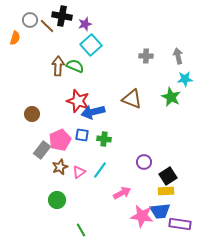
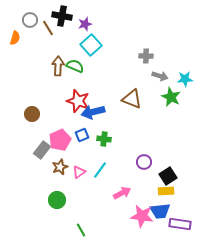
brown line: moved 1 px right, 2 px down; rotated 14 degrees clockwise
gray arrow: moved 18 px left, 20 px down; rotated 119 degrees clockwise
blue square: rotated 32 degrees counterclockwise
